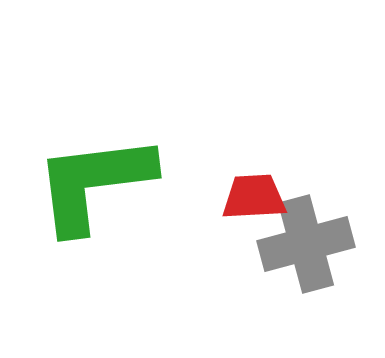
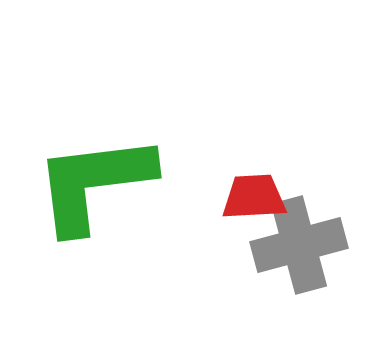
gray cross: moved 7 px left, 1 px down
